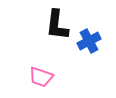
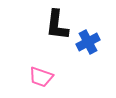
blue cross: moved 1 px left, 1 px down
